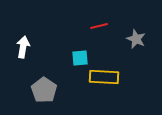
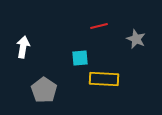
yellow rectangle: moved 2 px down
